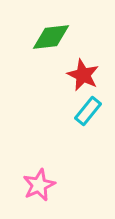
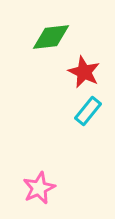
red star: moved 1 px right, 3 px up
pink star: moved 3 px down
